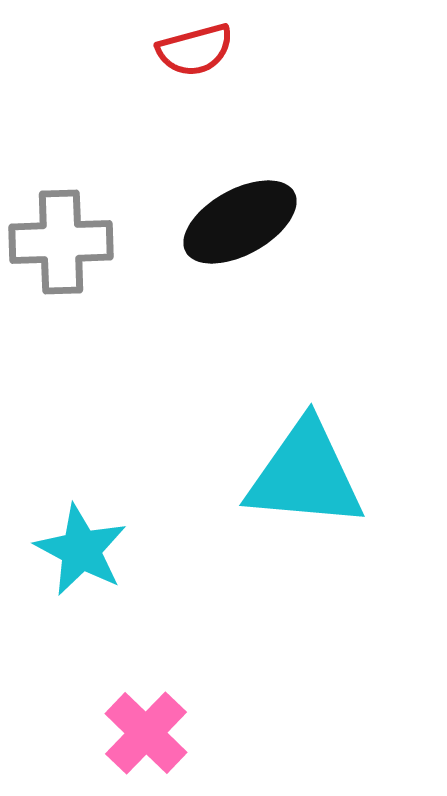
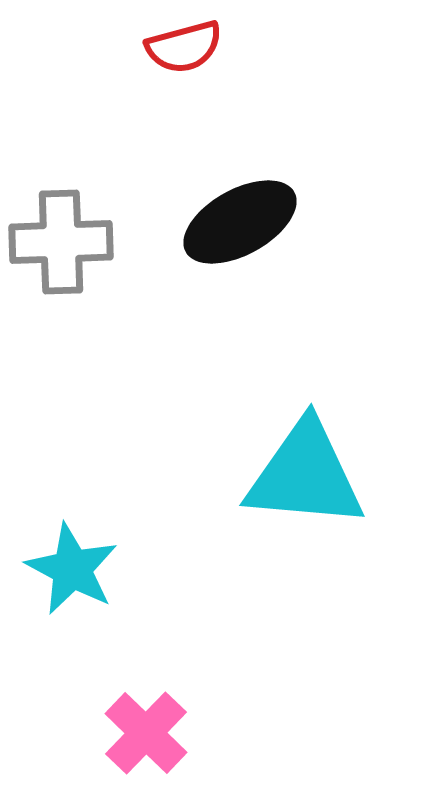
red semicircle: moved 11 px left, 3 px up
cyan star: moved 9 px left, 19 px down
